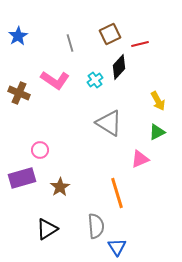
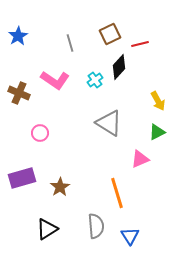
pink circle: moved 17 px up
blue triangle: moved 13 px right, 11 px up
